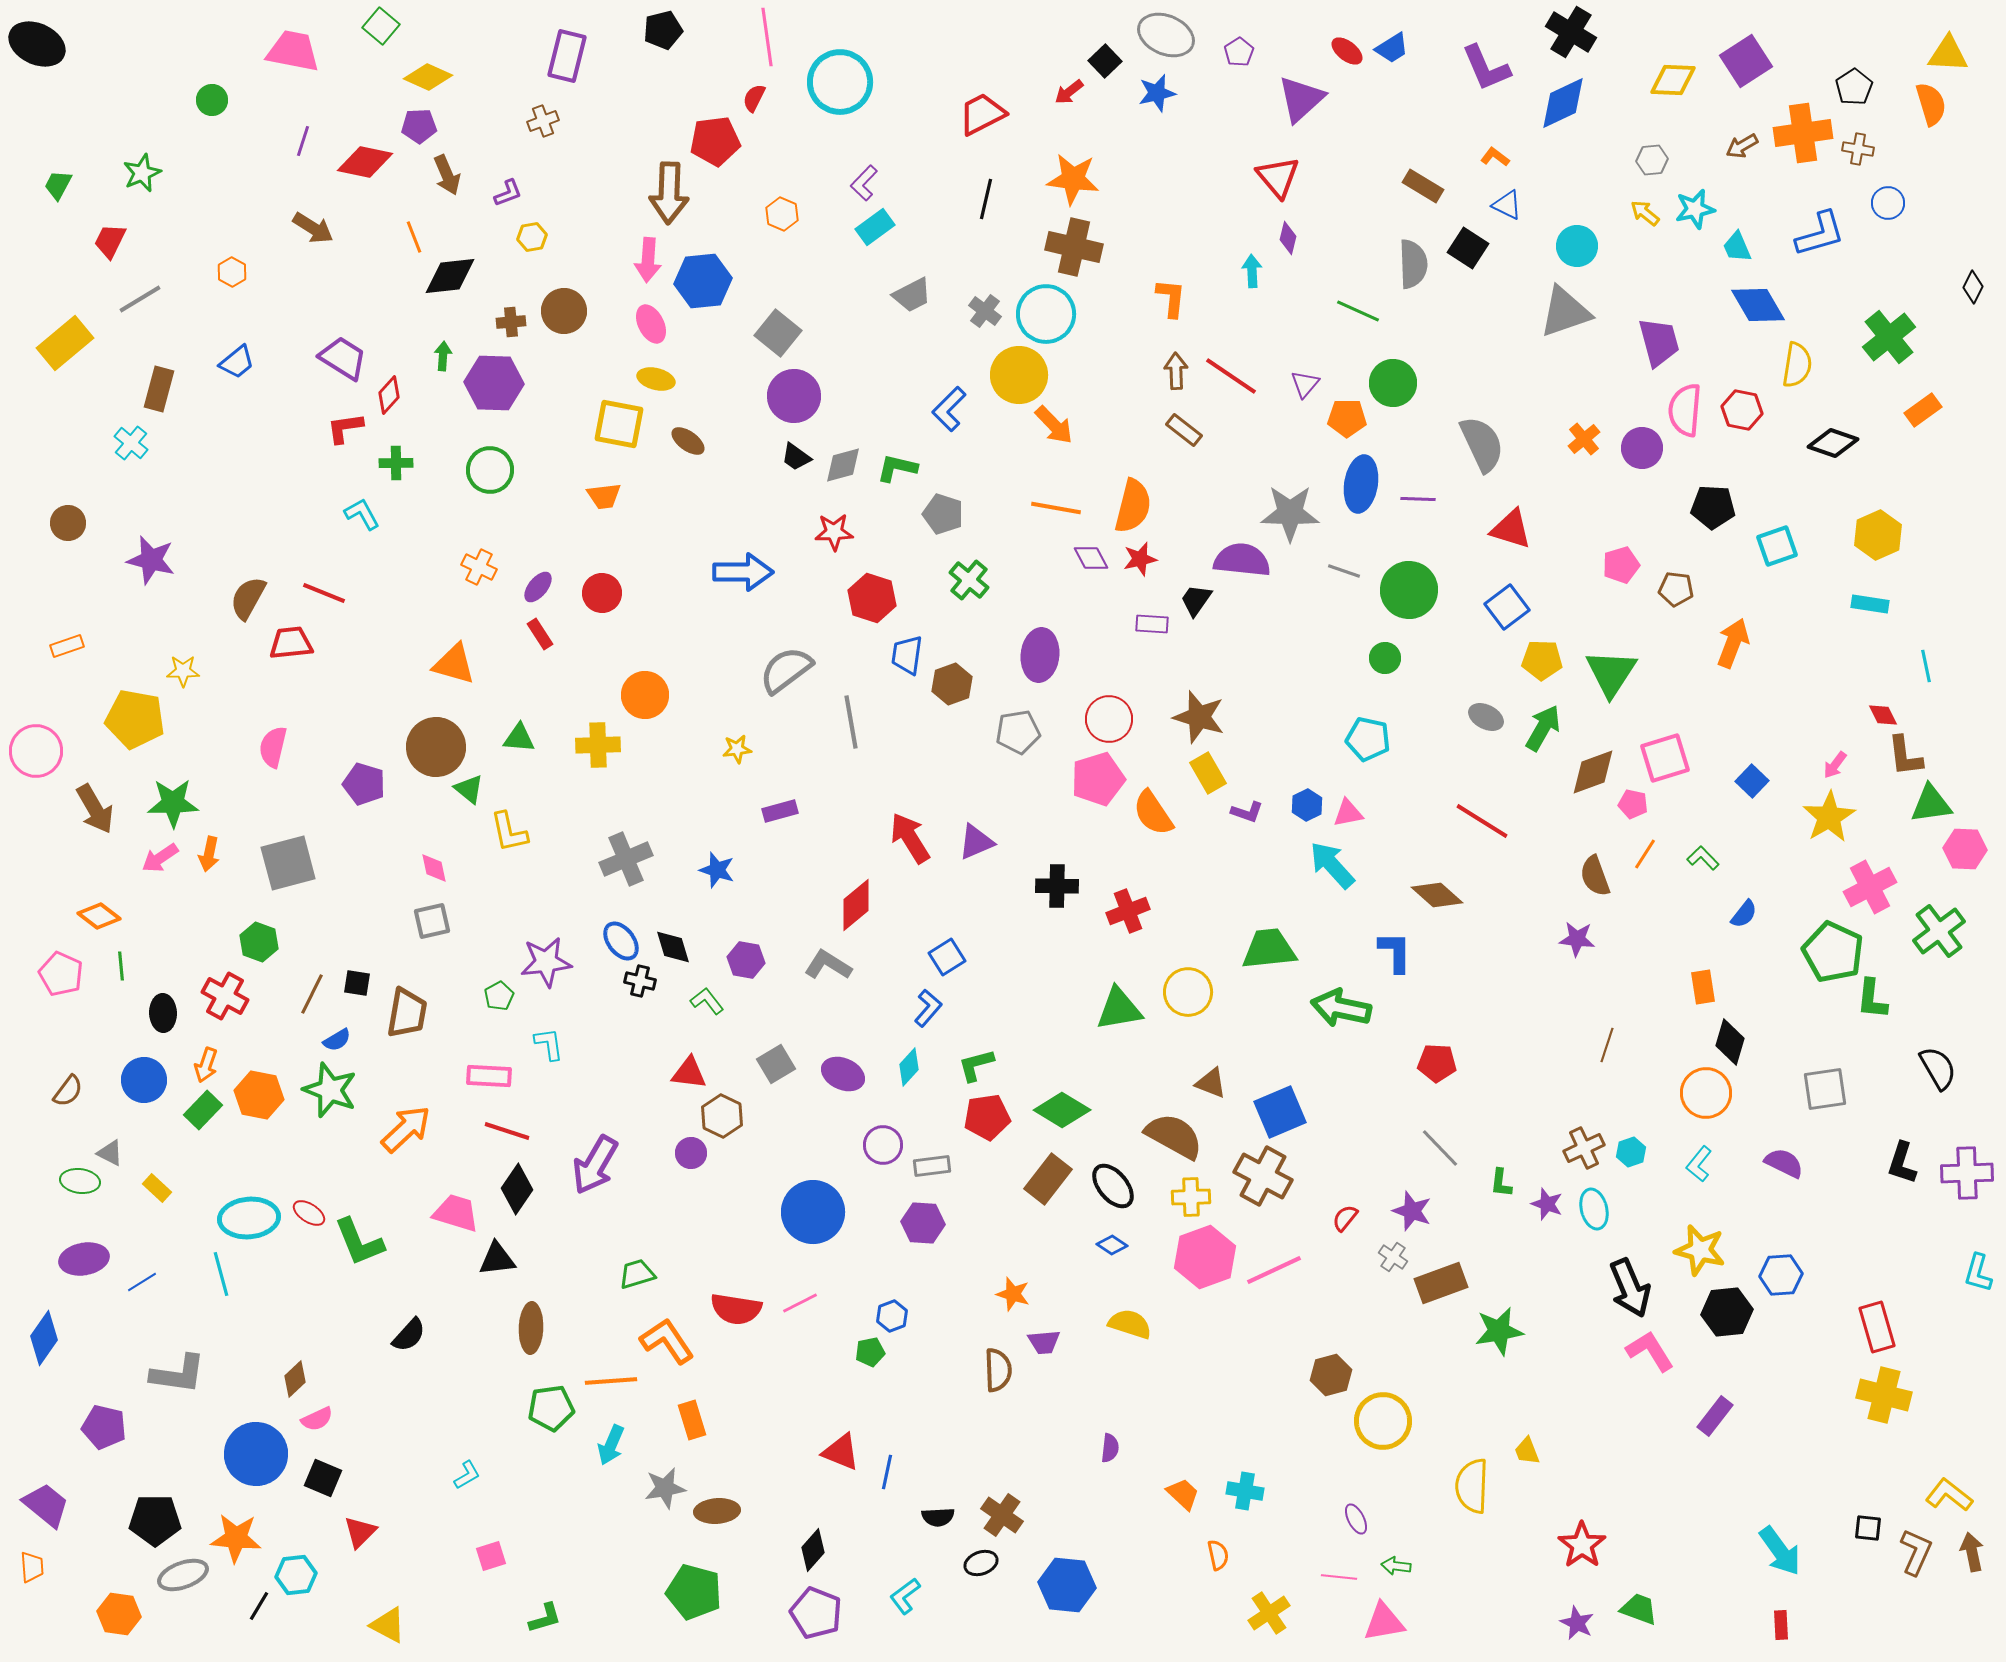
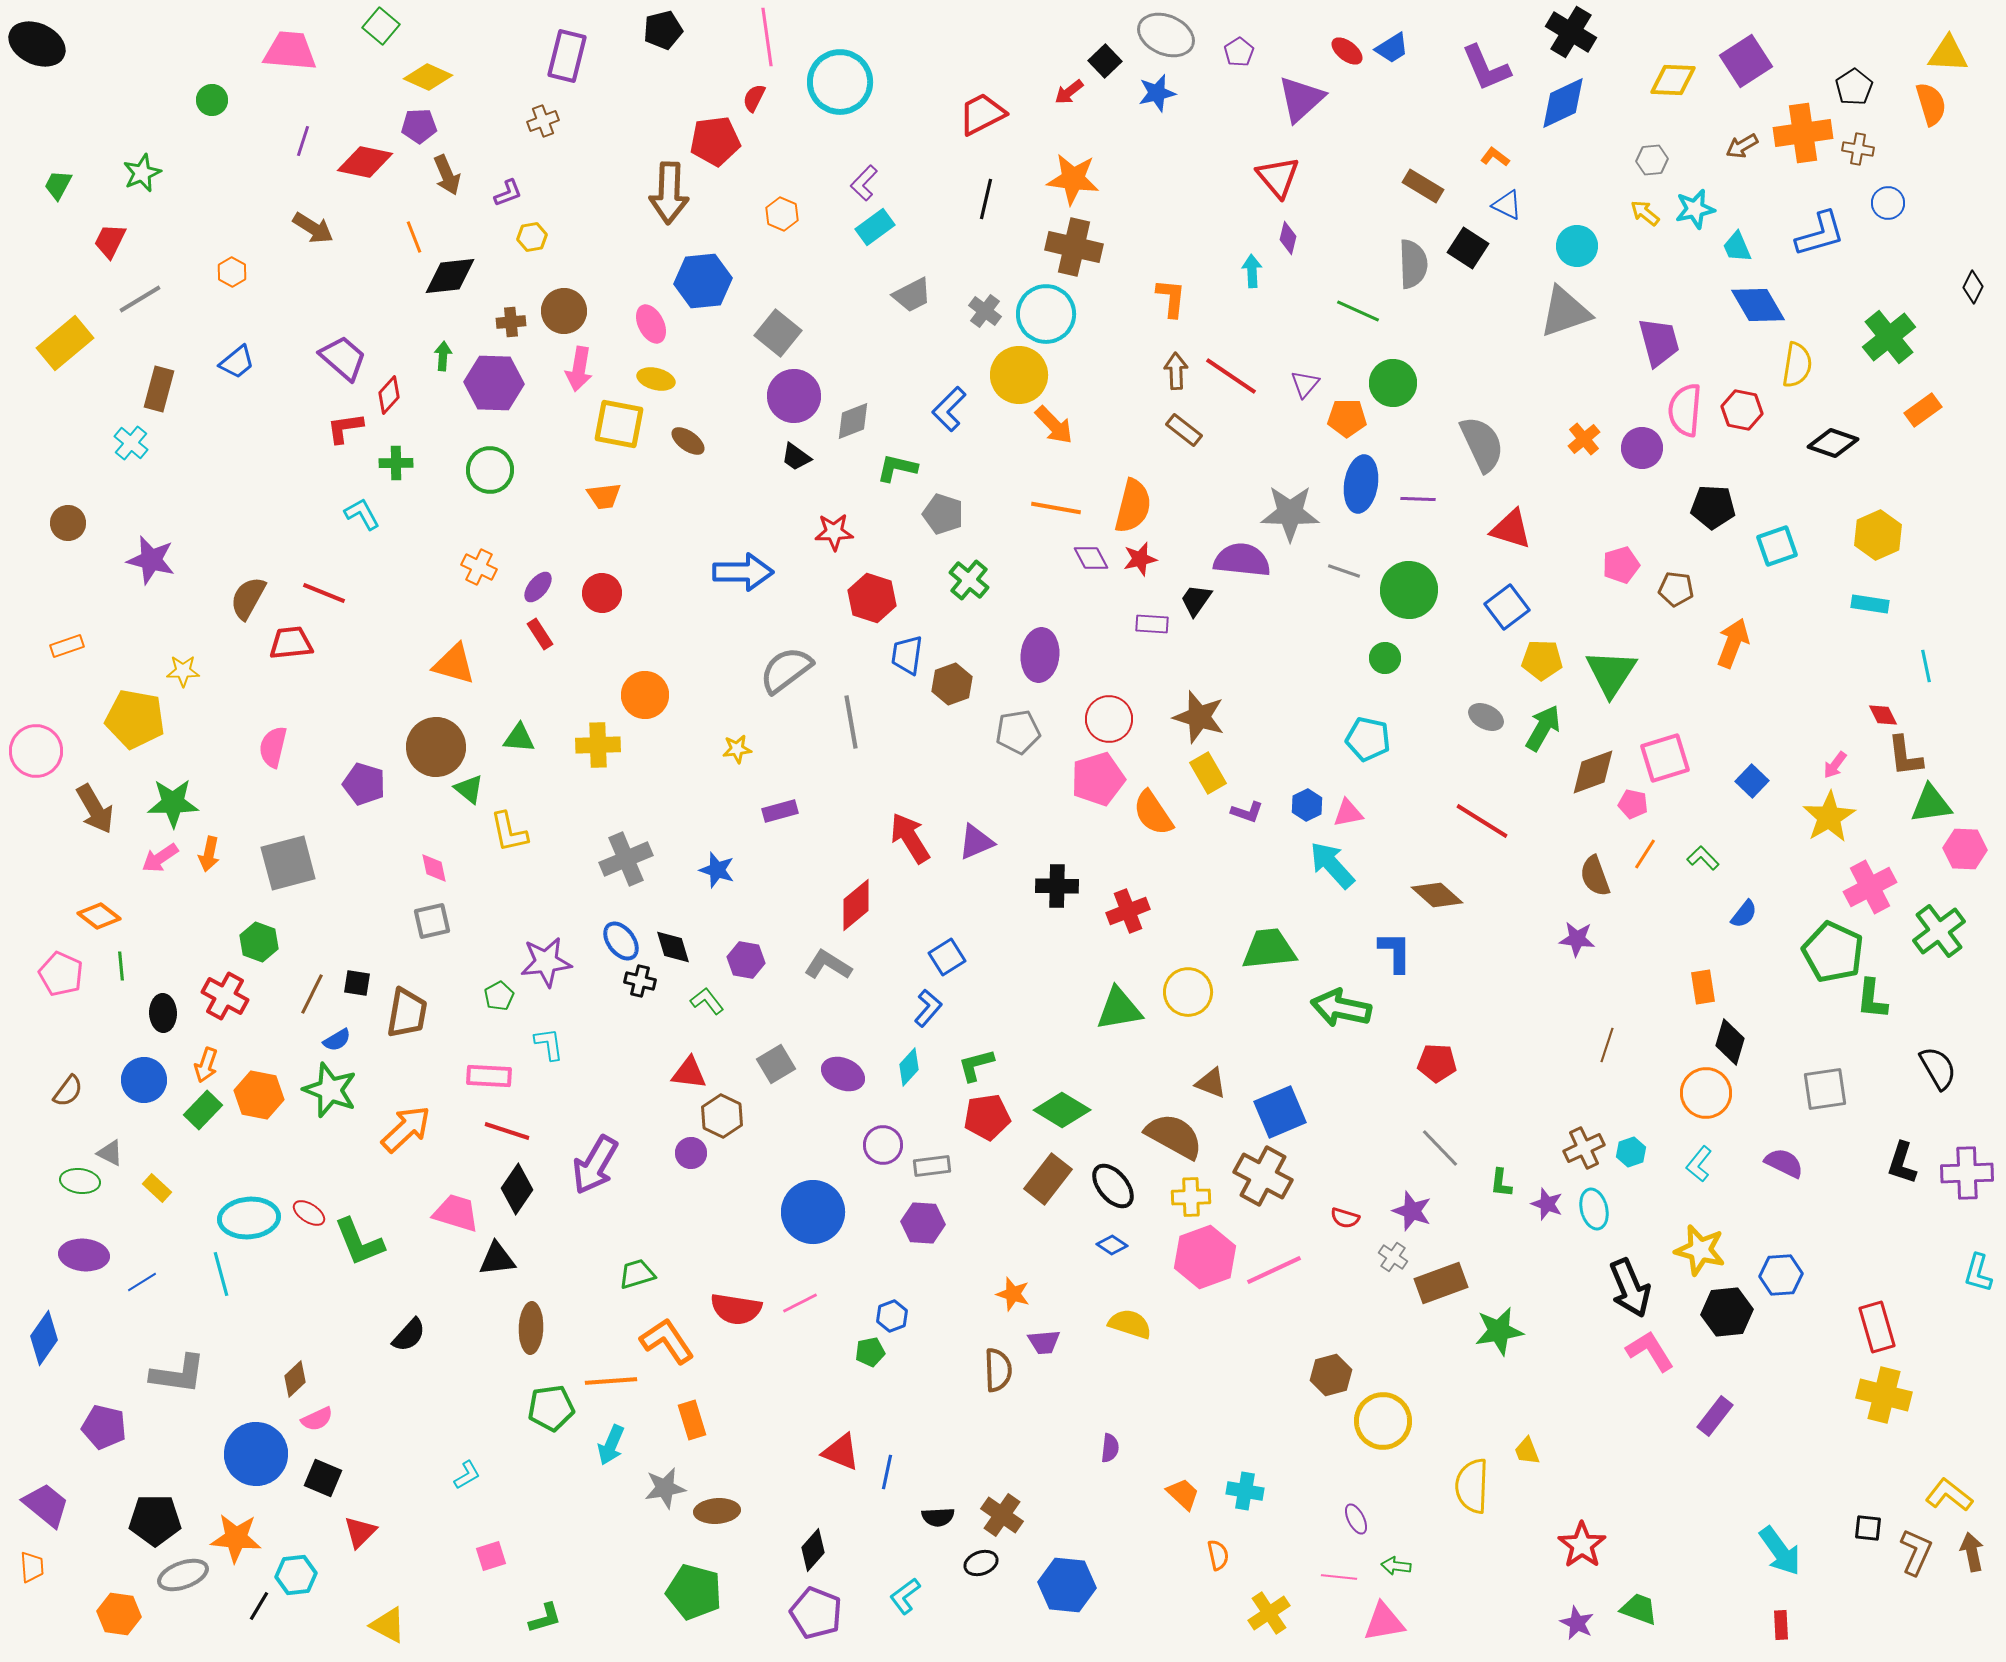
pink trapezoid at (293, 51): moved 3 px left; rotated 6 degrees counterclockwise
pink arrow at (648, 260): moved 69 px left, 109 px down; rotated 6 degrees clockwise
purple trapezoid at (343, 358): rotated 9 degrees clockwise
gray diamond at (843, 465): moved 10 px right, 44 px up; rotated 6 degrees counterclockwise
red semicircle at (1345, 1218): rotated 112 degrees counterclockwise
purple ellipse at (84, 1259): moved 4 px up; rotated 15 degrees clockwise
